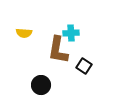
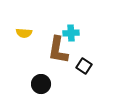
black circle: moved 1 px up
